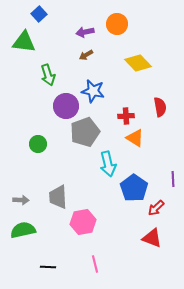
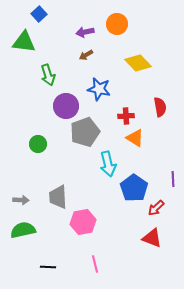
blue star: moved 6 px right, 2 px up
